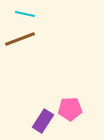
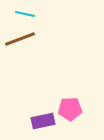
purple rectangle: rotated 45 degrees clockwise
